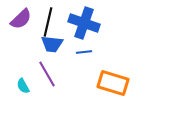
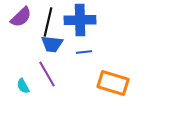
purple semicircle: moved 2 px up
blue cross: moved 4 px left, 3 px up; rotated 20 degrees counterclockwise
